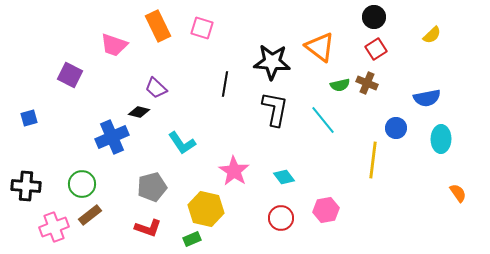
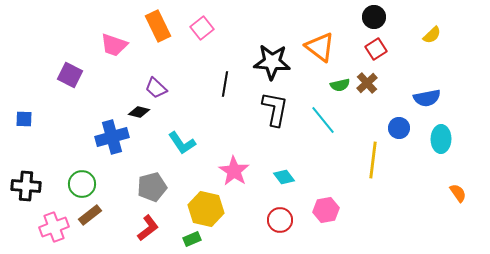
pink square: rotated 35 degrees clockwise
brown cross: rotated 25 degrees clockwise
blue square: moved 5 px left, 1 px down; rotated 18 degrees clockwise
blue circle: moved 3 px right
blue cross: rotated 8 degrees clockwise
red circle: moved 1 px left, 2 px down
red L-shape: rotated 56 degrees counterclockwise
